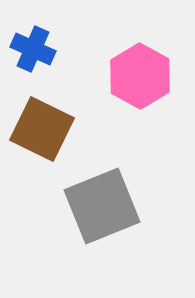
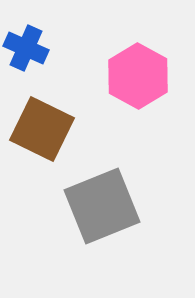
blue cross: moved 7 px left, 1 px up
pink hexagon: moved 2 px left
